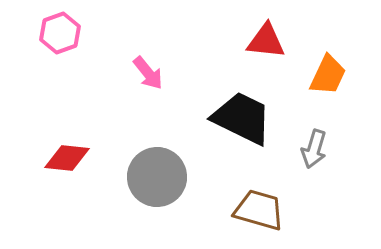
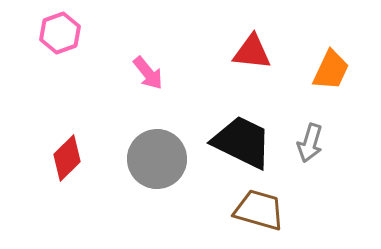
red triangle: moved 14 px left, 11 px down
orange trapezoid: moved 3 px right, 5 px up
black trapezoid: moved 24 px down
gray arrow: moved 4 px left, 6 px up
red diamond: rotated 51 degrees counterclockwise
gray circle: moved 18 px up
